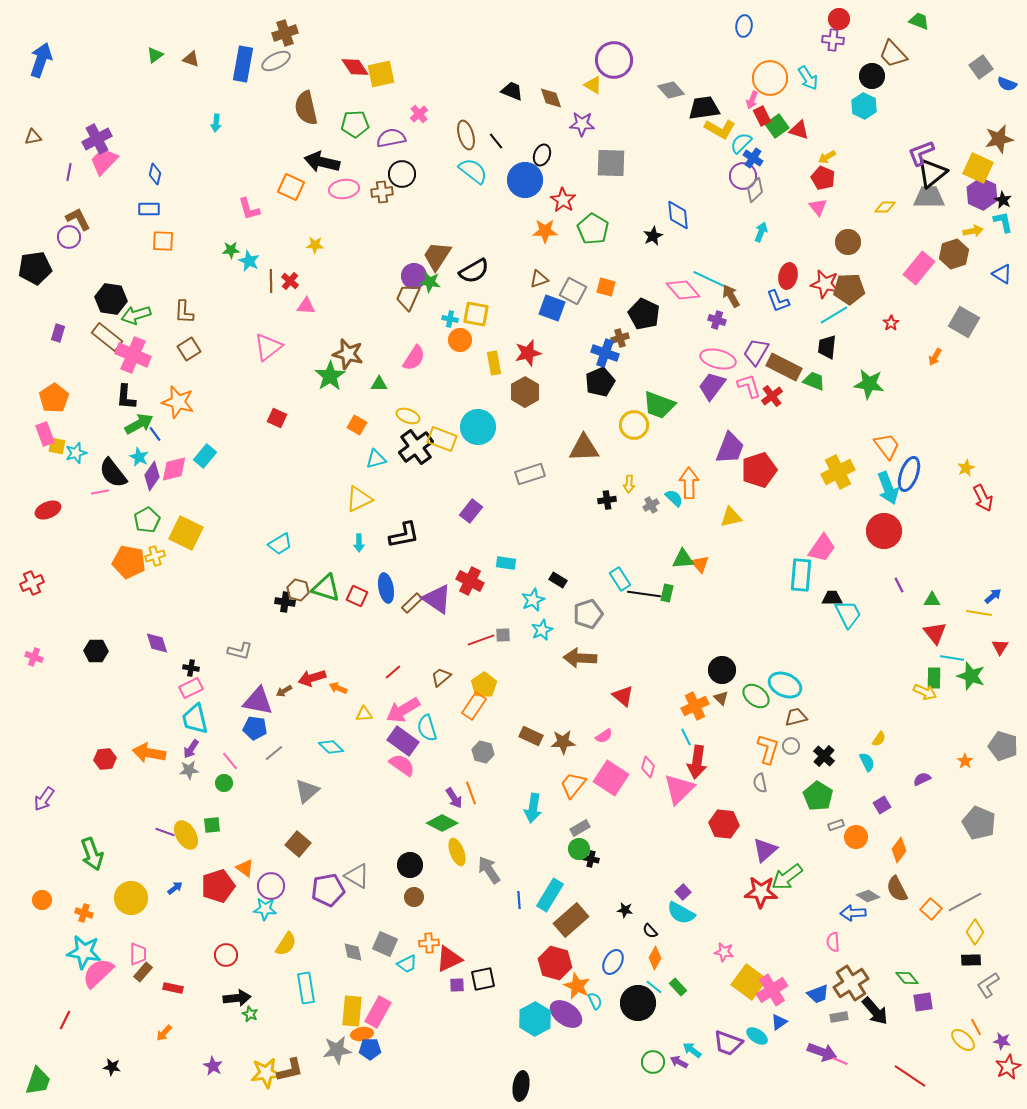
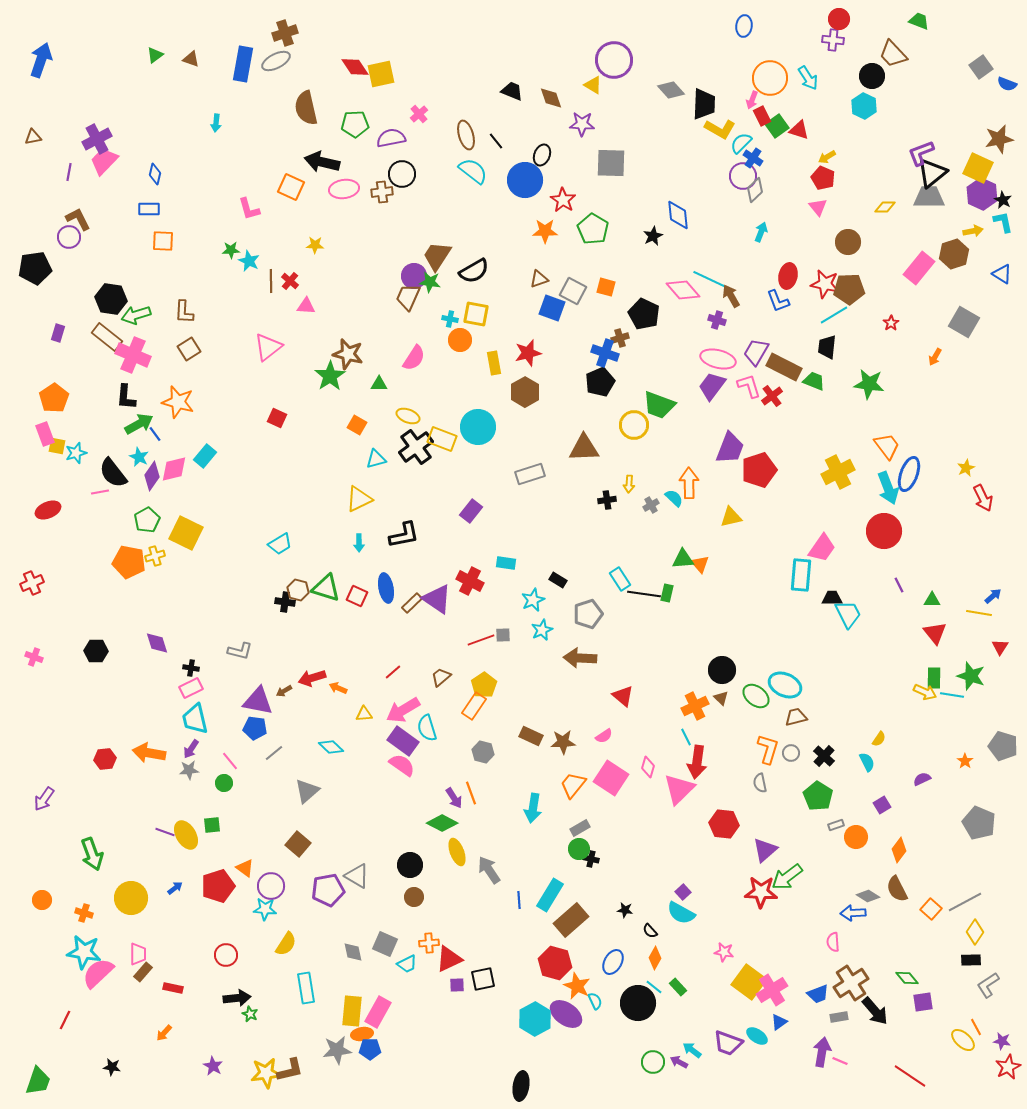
black trapezoid at (704, 108): moved 4 px up; rotated 100 degrees clockwise
cyan line at (952, 658): moved 37 px down
gray circle at (791, 746): moved 7 px down
purple arrow at (822, 1052): rotated 100 degrees counterclockwise
